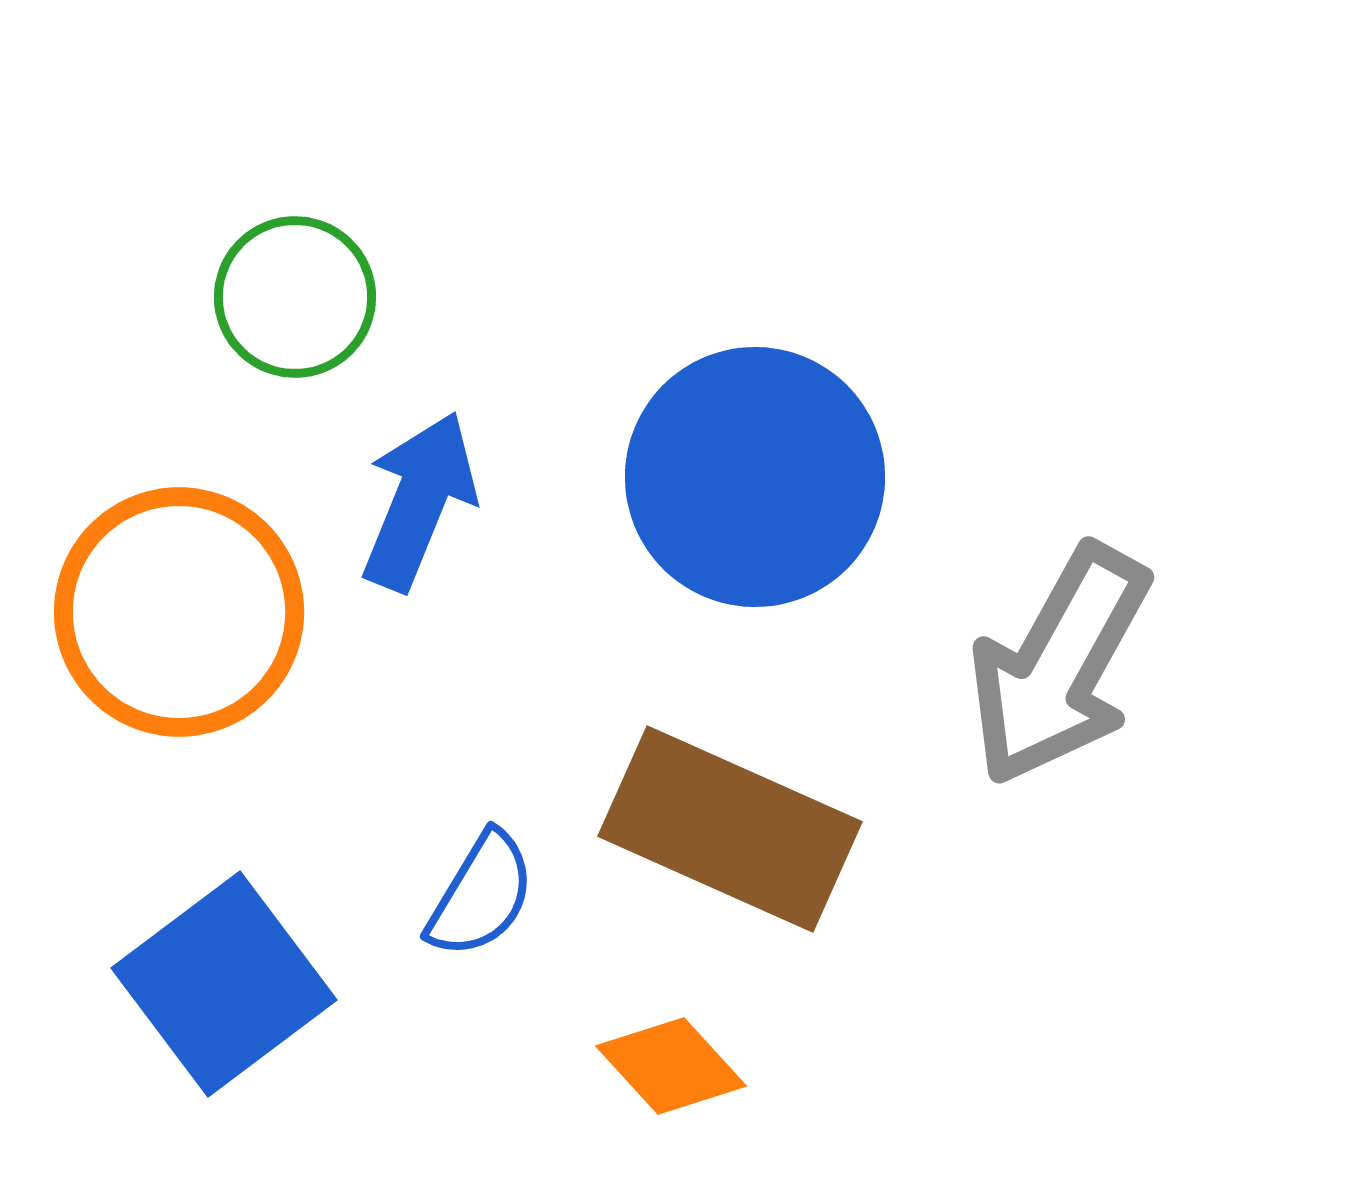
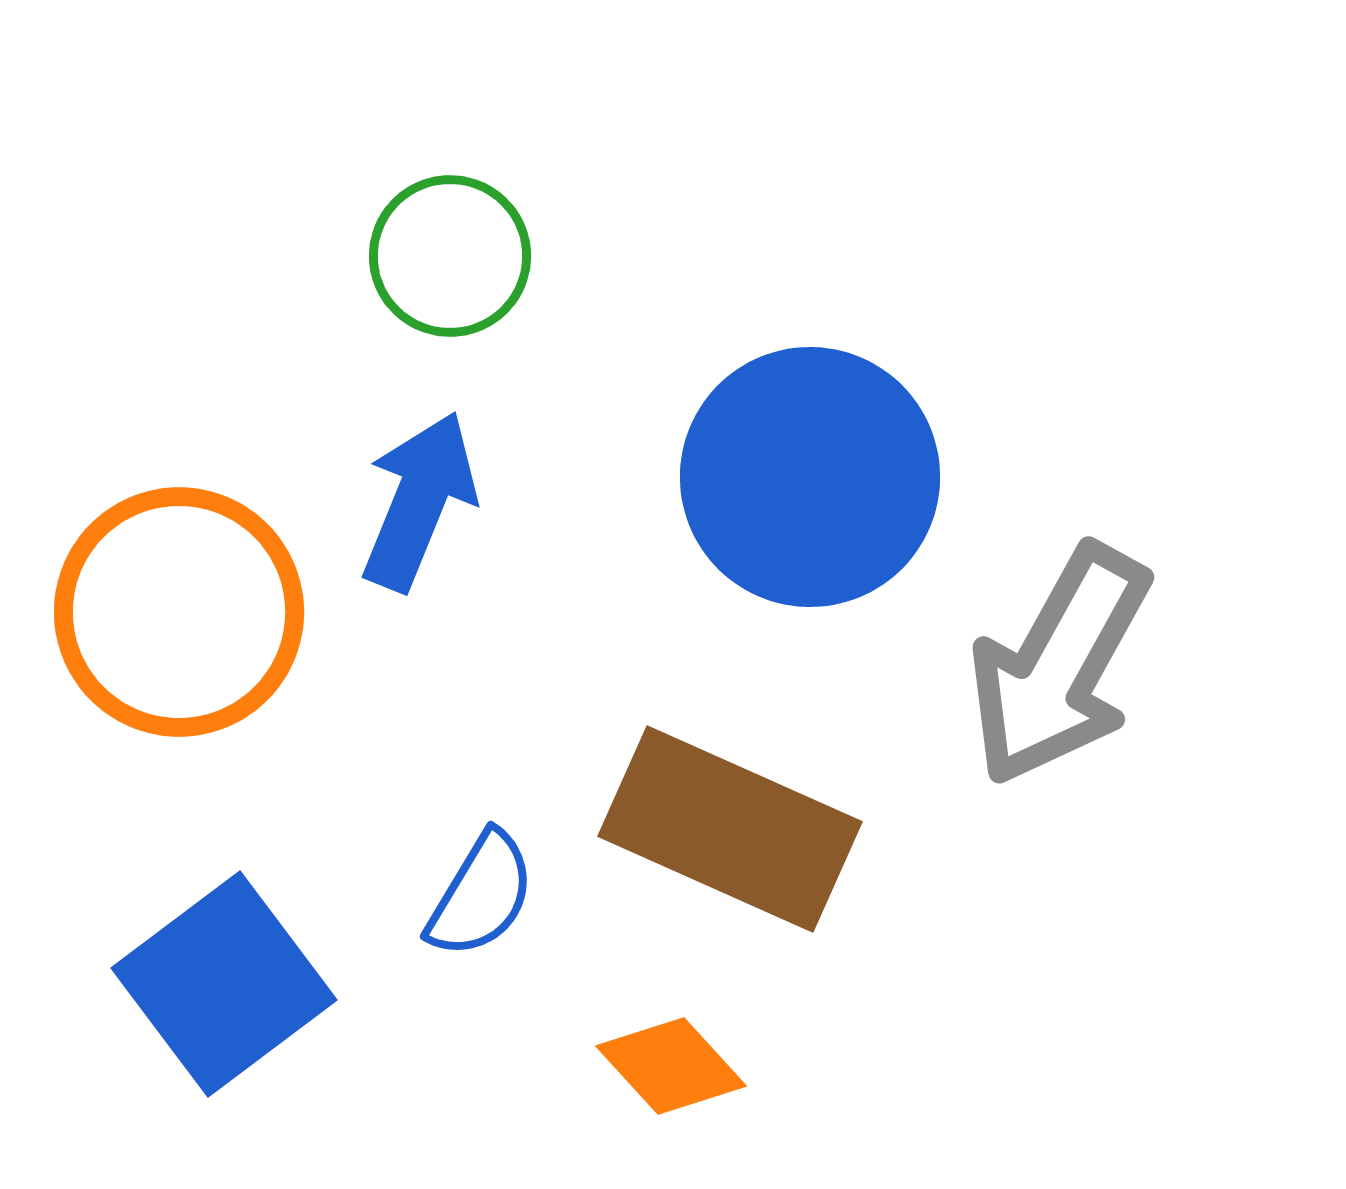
green circle: moved 155 px right, 41 px up
blue circle: moved 55 px right
